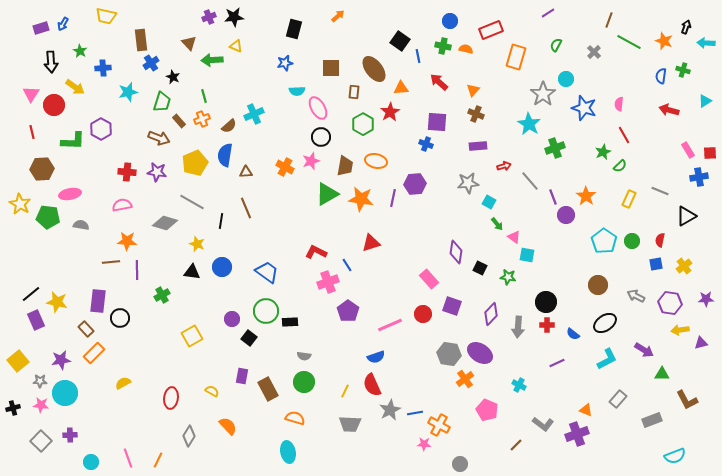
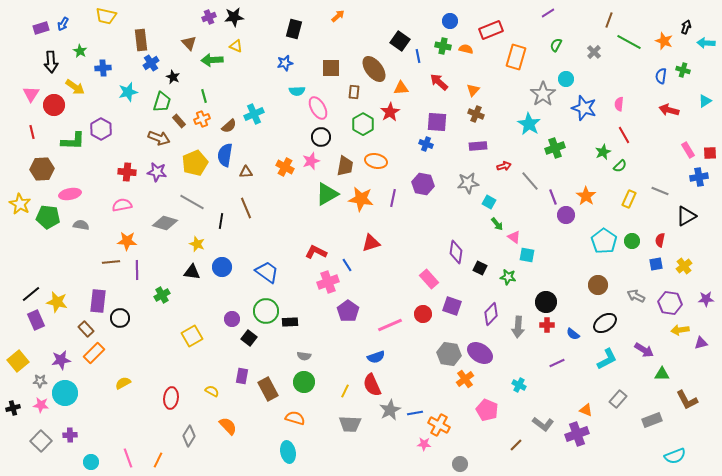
purple hexagon at (415, 184): moved 8 px right; rotated 15 degrees clockwise
